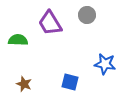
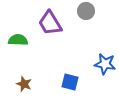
gray circle: moved 1 px left, 4 px up
